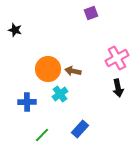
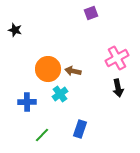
blue rectangle: rotated 24 degrees counterclockwise
